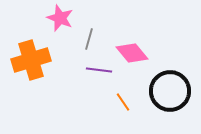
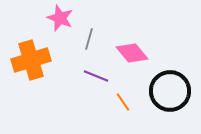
purple line: moved 3 px left, 6 px down; rotated 15 degrees clockwise
